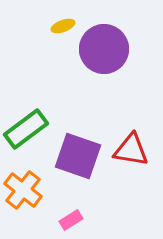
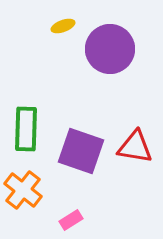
purple circle: moved 6 px right
green rectangle: rotated 51 degrees counterclockwise
red triangle: moved 4 px right, 3 px up
purple square: moved 3 px right, 5 px up
